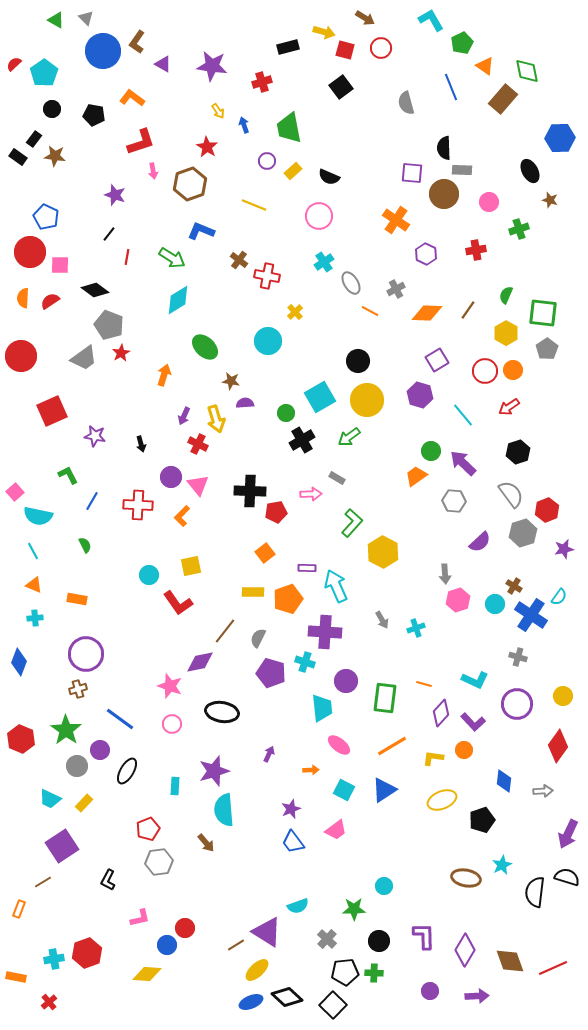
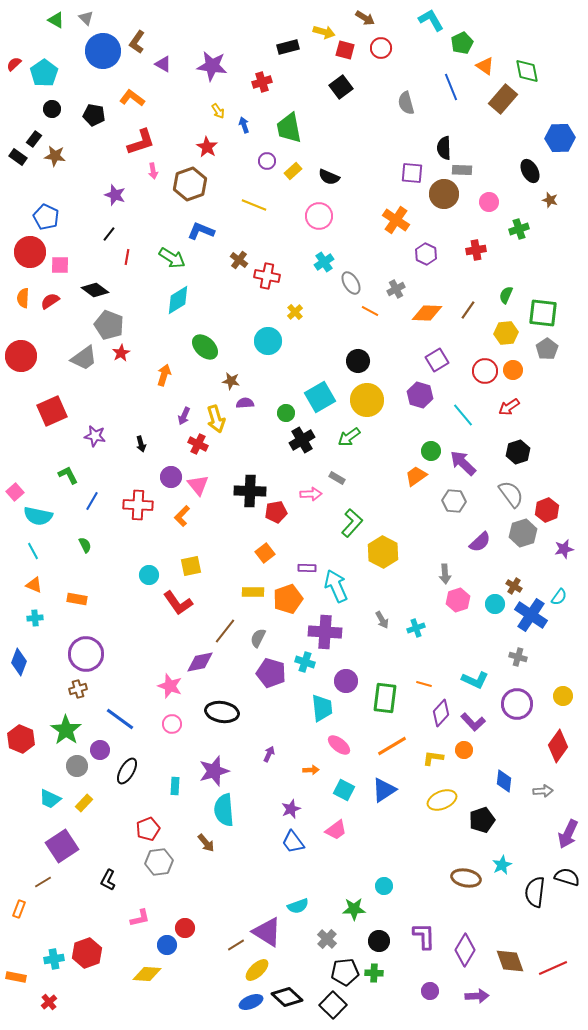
yellow hexagon at (506, 333): rotated 25 degrees clockwise
